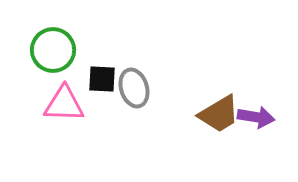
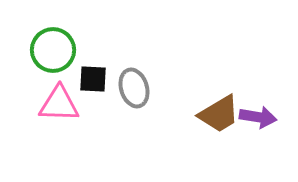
black square: moved 9 px left
pink triangle: moved 5 px left
purple arrow: moved 2 px right
